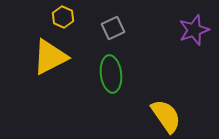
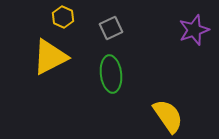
gray square: moved 2 px left
yellow semicircle: moved 2 px right
